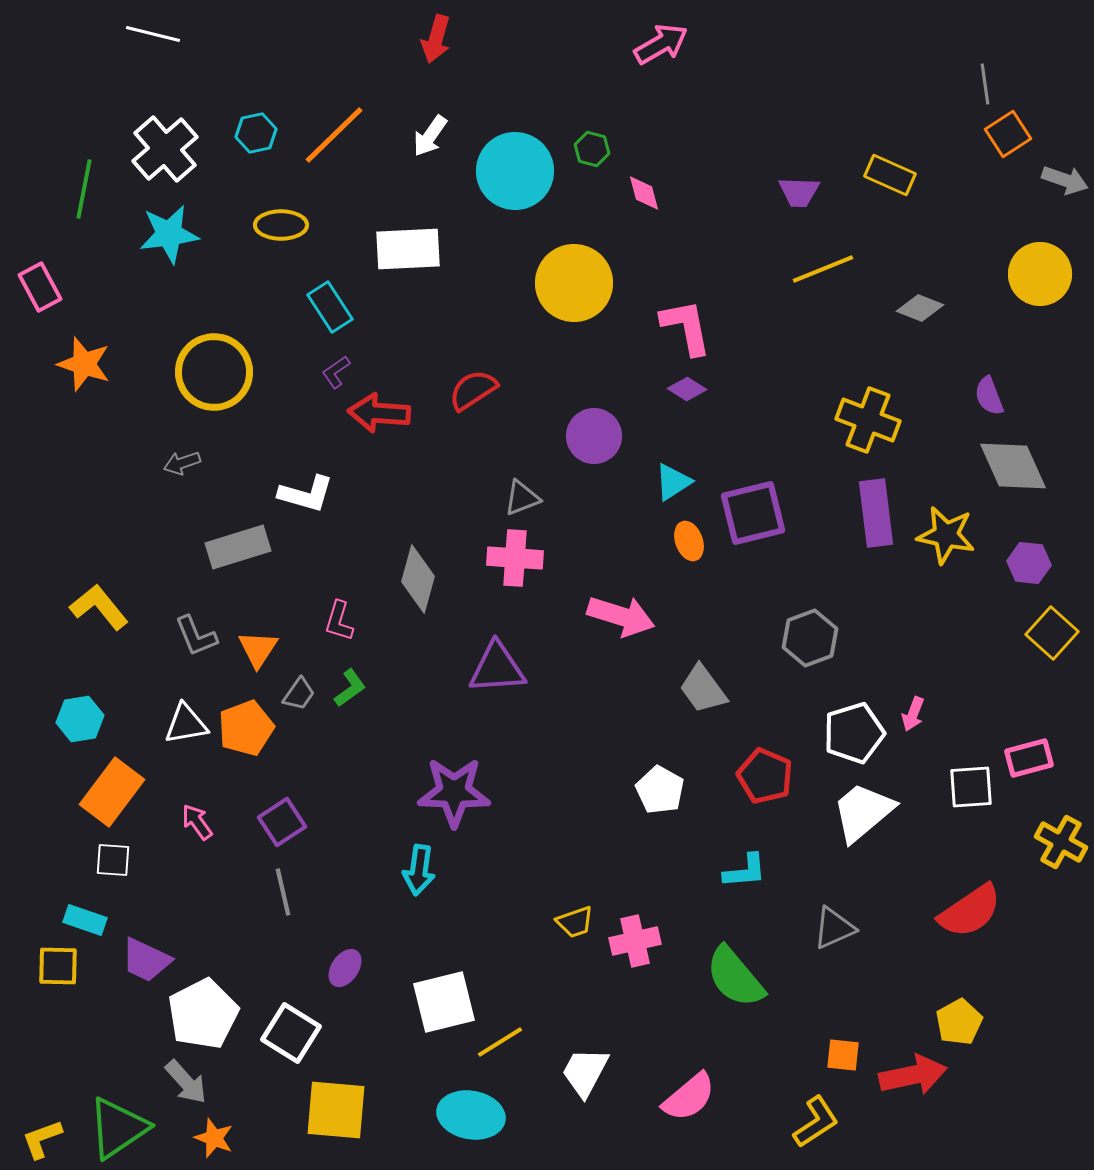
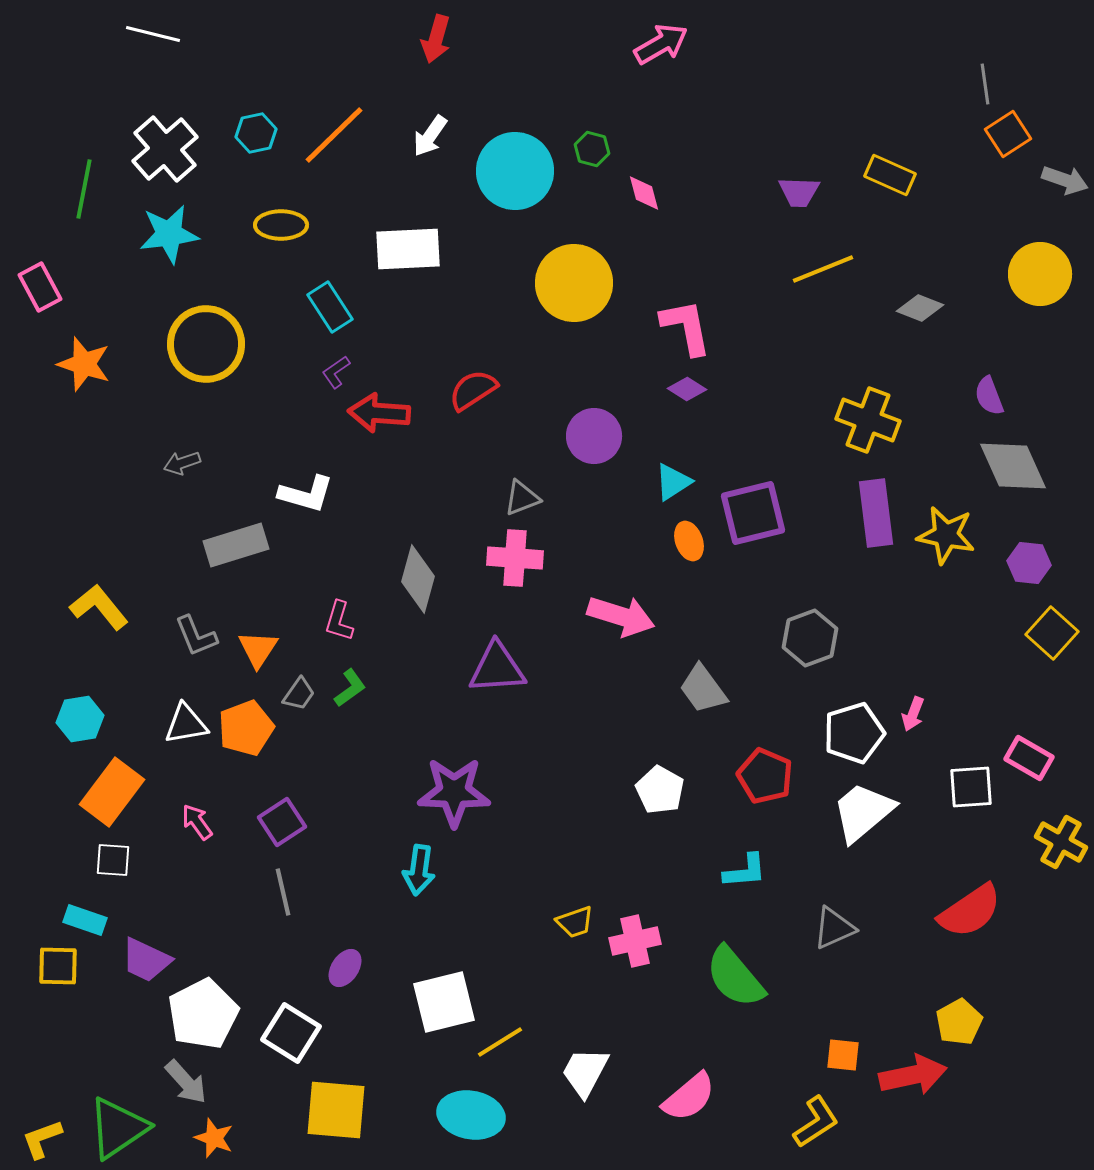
yellow circle at (214, 372): moved 8 px left, 28 px up
gray rectangle at (238, 547): moved 2 px left, 2 px up
pink rectangle at (1029, 758): rotated 45 degrees clockwise
